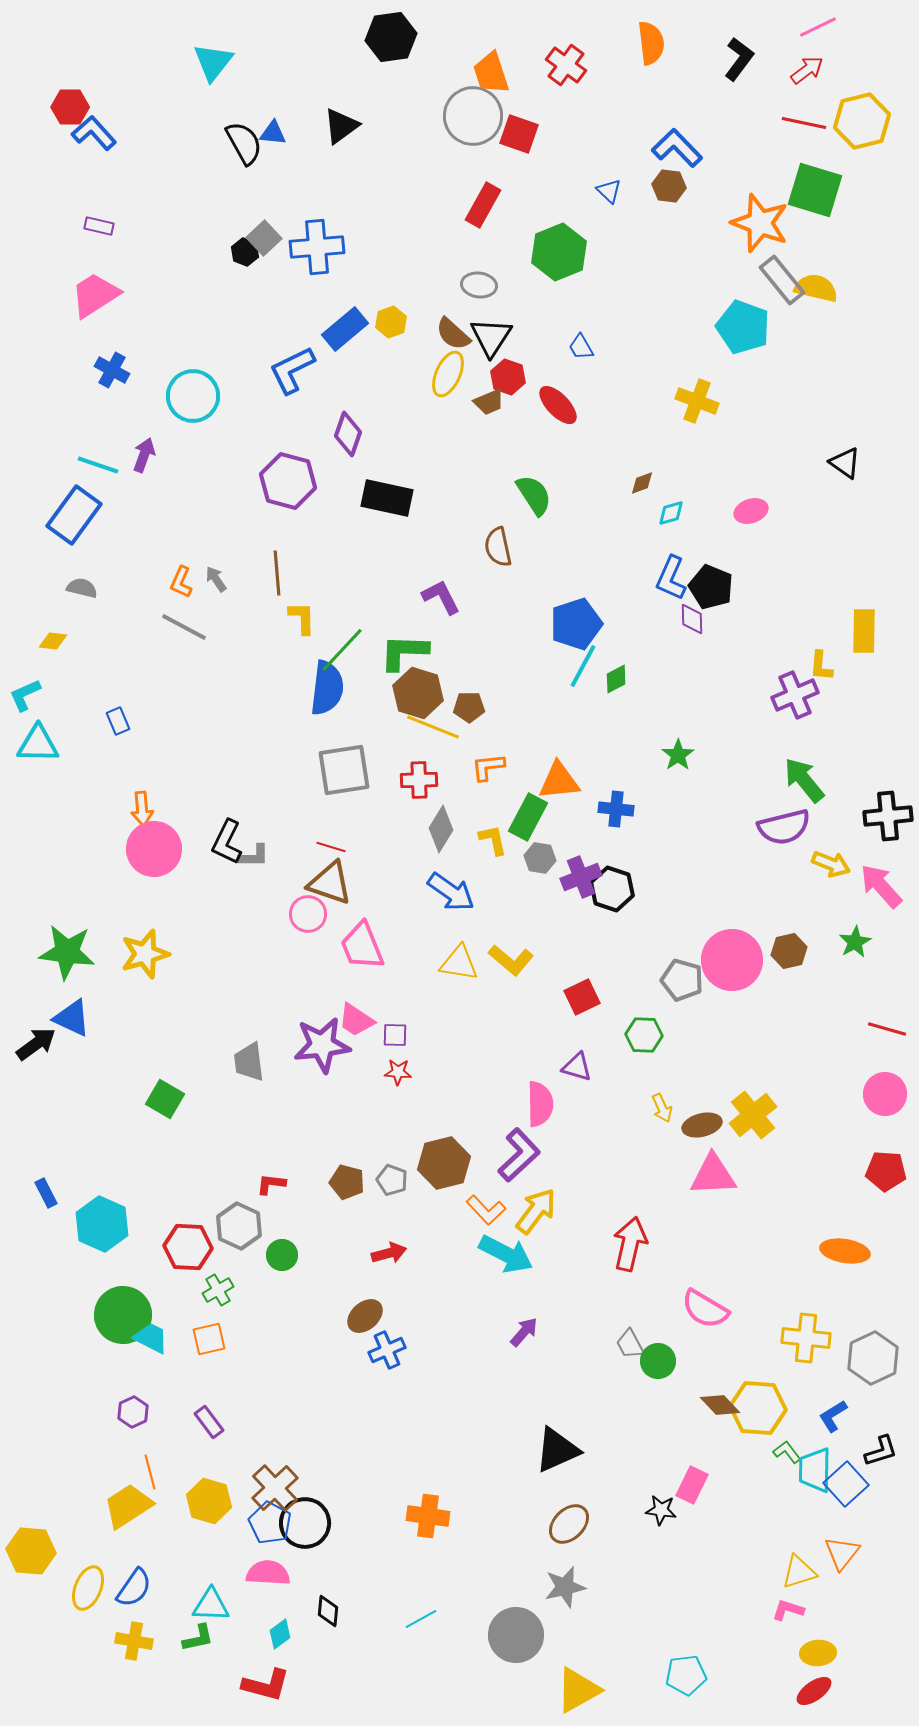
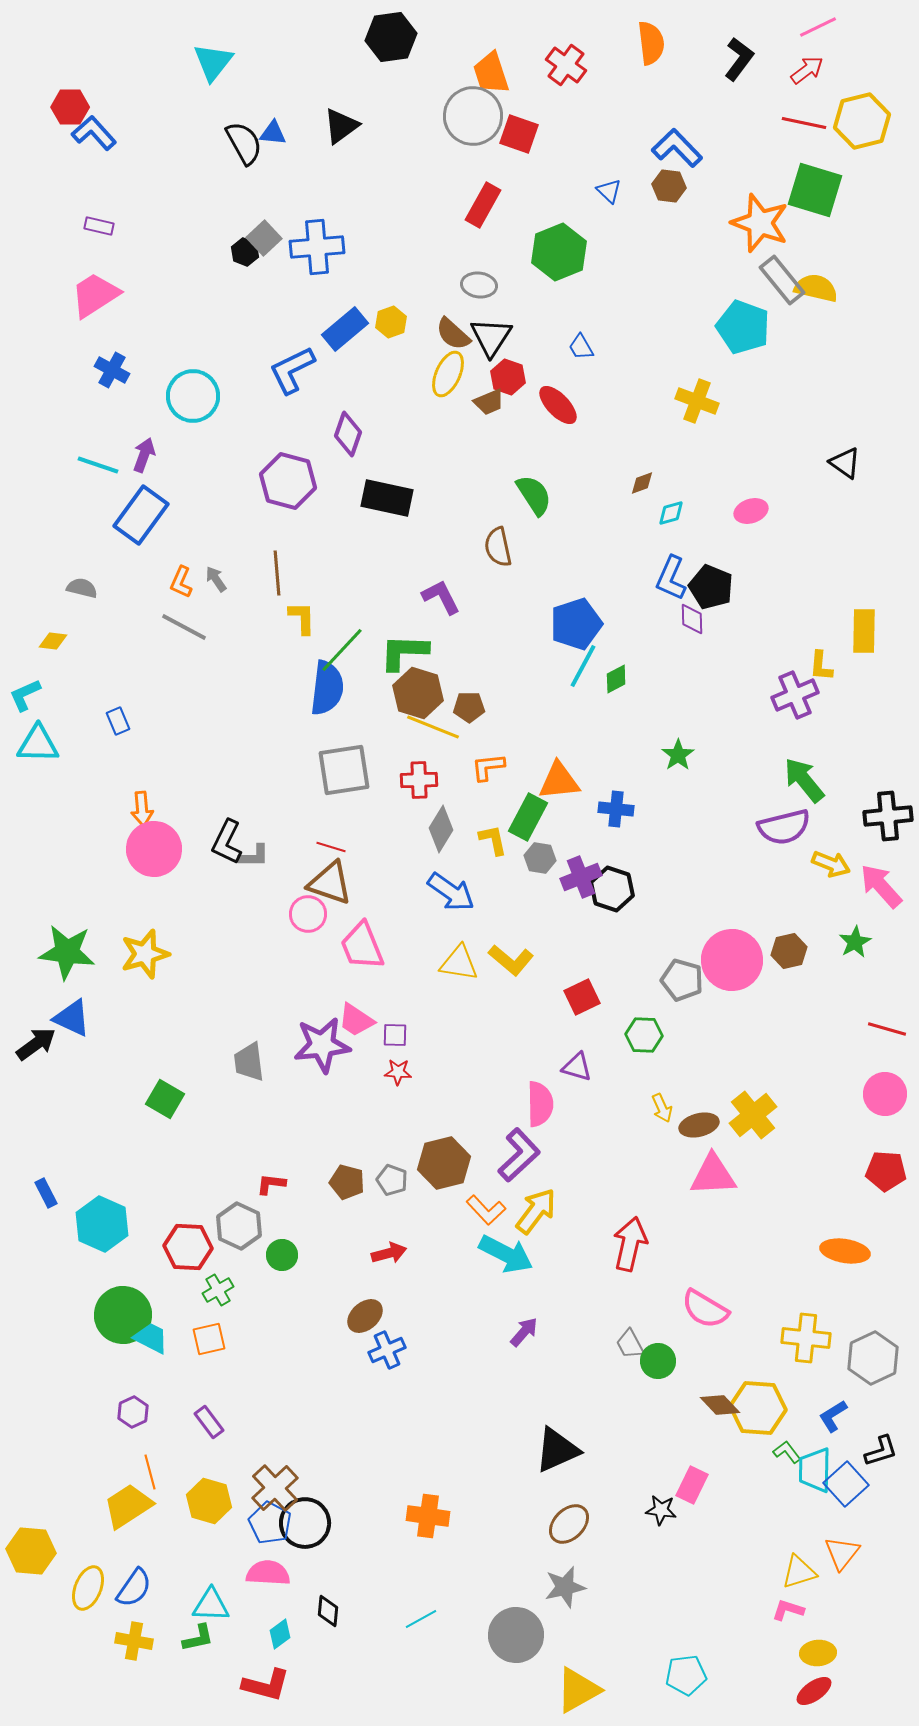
blue rectangle at (74, 515): moved 67 px right
brown ellipse at (702, 1125): moved 3 px left
